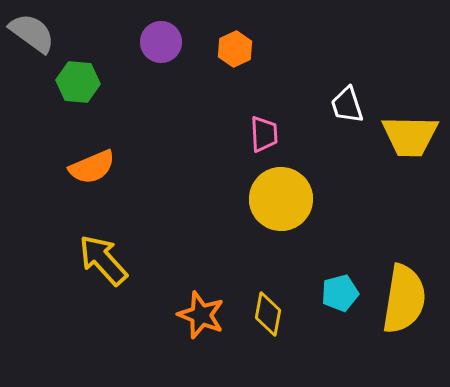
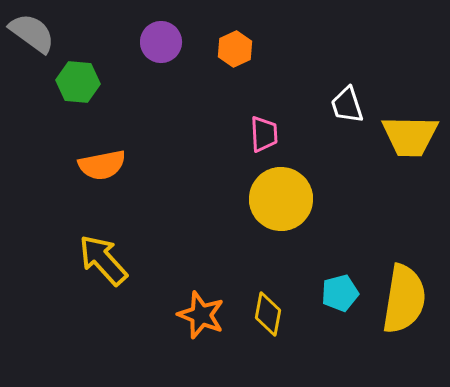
orange semicircle: moved 10 px right, 2 px up; rotated 12 degrees clockwise
